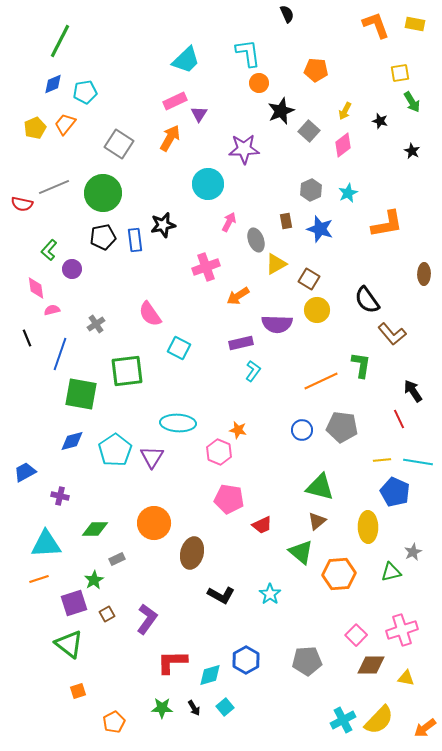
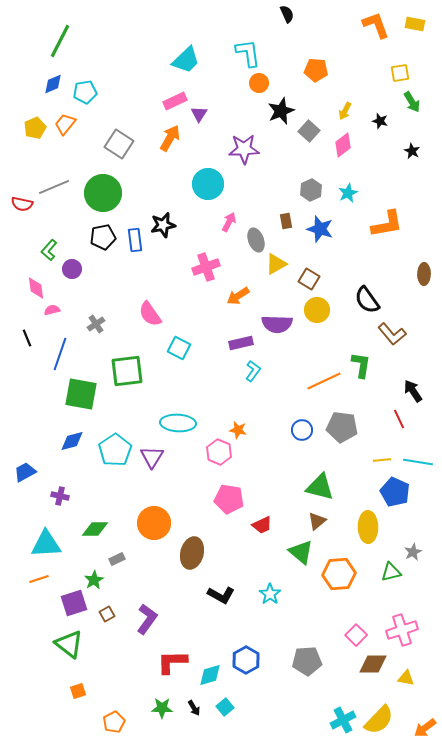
orange line at (321, 381): moved 3 px right
brown diamond at (371, 665): moved 2 px right, 1 px up
